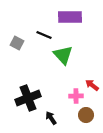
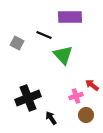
pink cross: rotated 16 degrees counterclockwise
